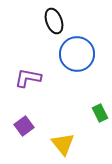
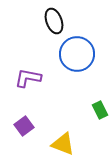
green rectangle: moved 3 px up
yellow triangle: rotated 30 degrees counterclockwise
